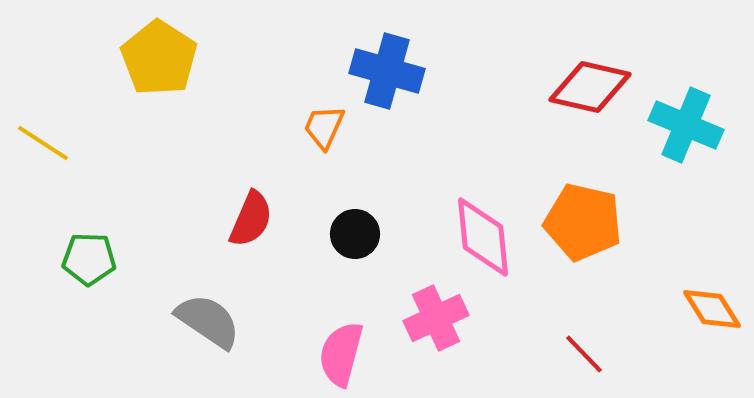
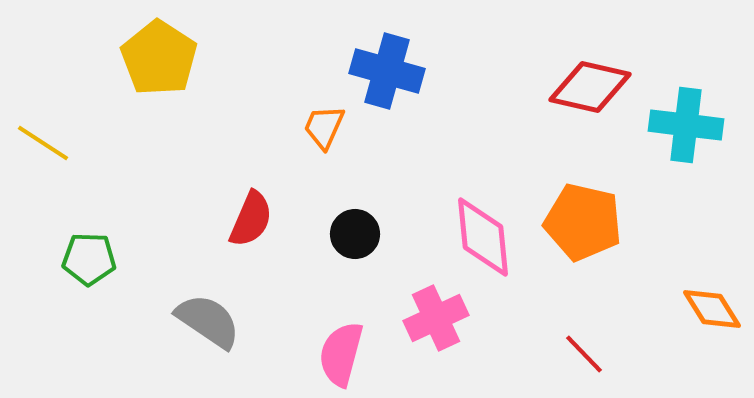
cyan cross: rotated 16 degrees counterclockwise
